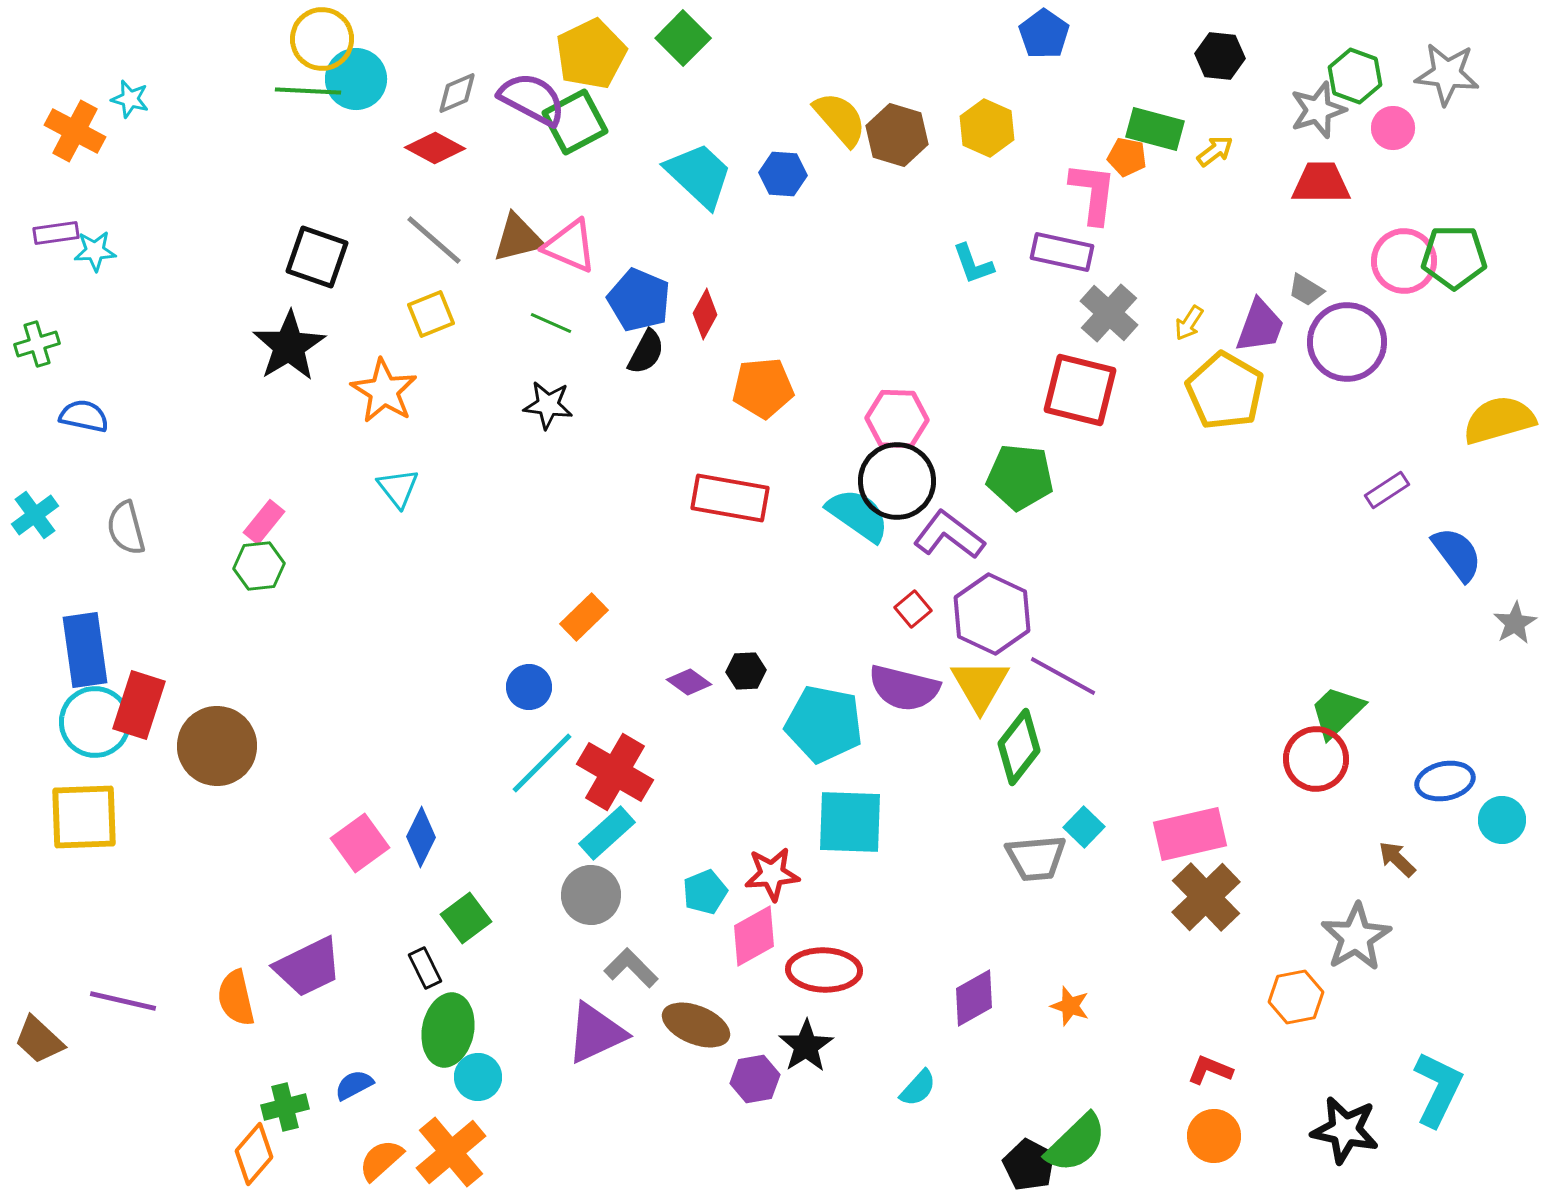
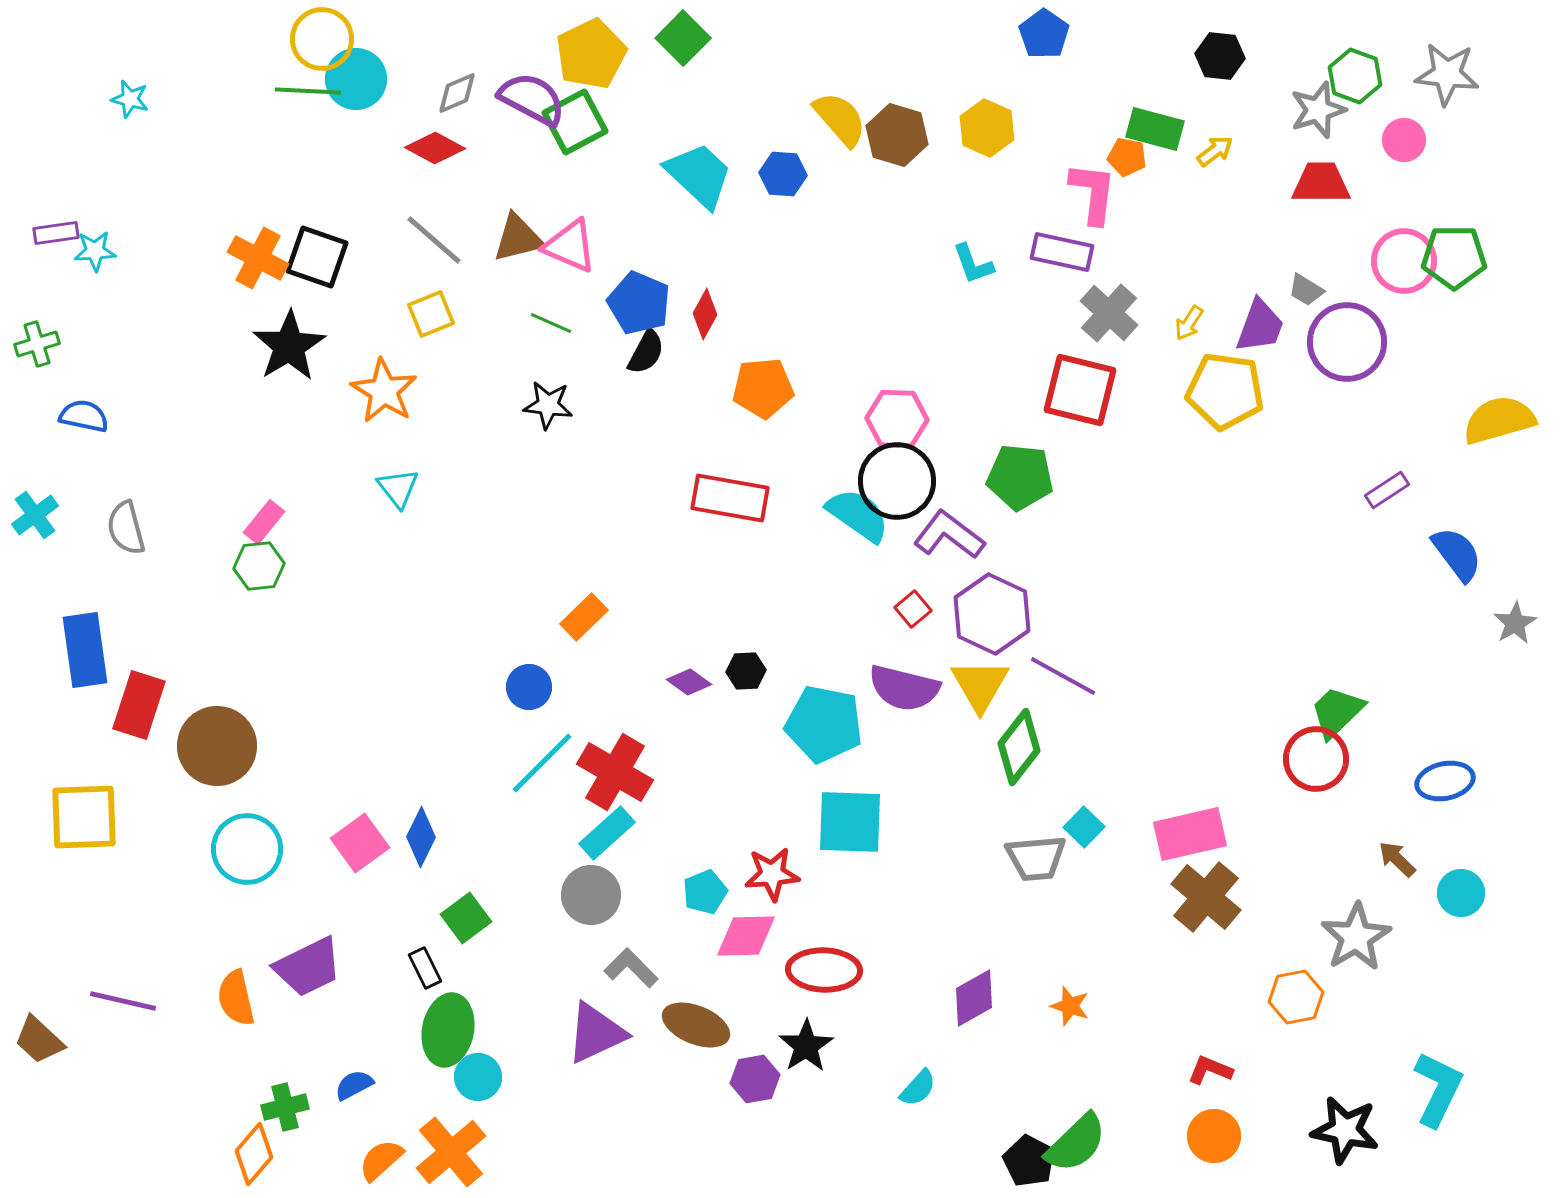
pink circle at (1393, 128): moved 11 px right, 12 px down
orange cross at (75, 131): moved 183 px right, 127 px down
blue pentagon at (639, 300): moved 3 px down
yellow pentagon at (1225, 391): rotated 22 degrees counterclockwise
cyan circle at (95, 722): moved 152 px right, 127 px down
cyan circle at (1502, 820): moved 41 px left, 73 px down
brown cross at (1206, 897): rotated 6 degrees counterclockwise
pink diamond at (754, 936): moved 8 px left; rotated 28 degrees clockwise
black pentagon at (1029, 1165): moved 4 px up
